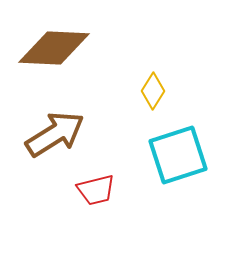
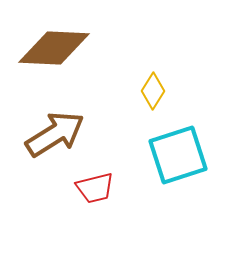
red trapezoid: moved 1 px left, 2 px up
